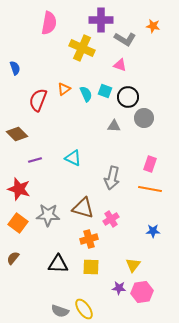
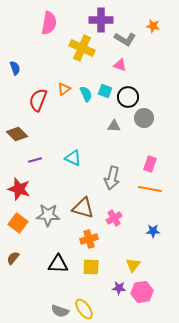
pink cross: moved 3 px right, 1 px up
